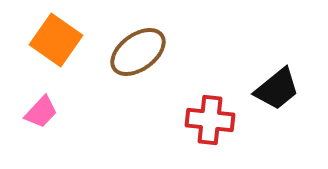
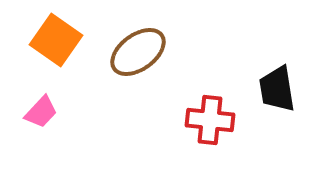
black trapezoid: rotated 120 degrees clockwise
